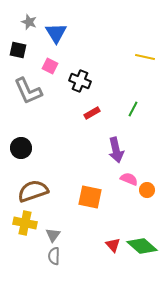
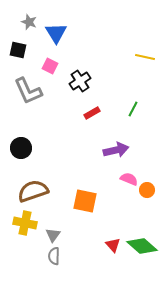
black cross: rotated 35 degrees clockwise
purple arrow: rotated 90 degrees counterclockwise
orange square: moved 5 px left, 4 px down
